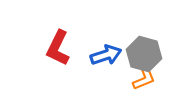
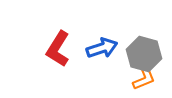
red L-shape: moved 1 px down; rotated 6 degrees clockwise
blue arrow: moved 4 px left, 7 px up
